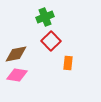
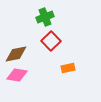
orange rectangle: moved 5 px down; rotated 72 degrees clockwise
